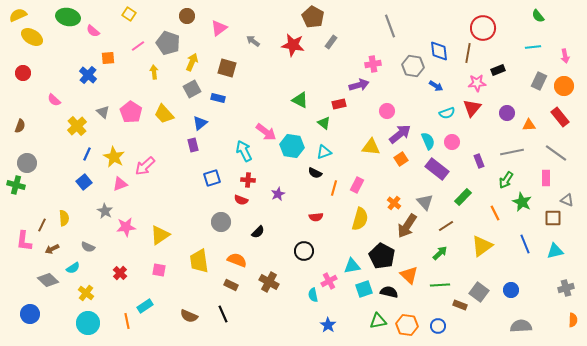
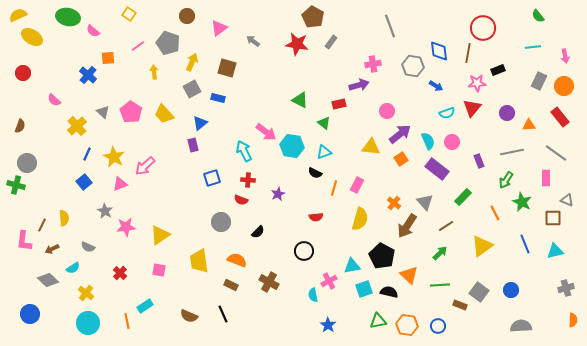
red star at (293, 45): moved 4 px right, 1 px up
